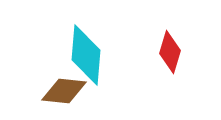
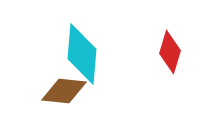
cyan diamond: moved 4 px left, 1 px up
